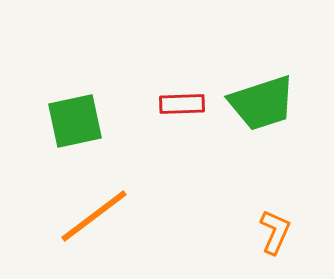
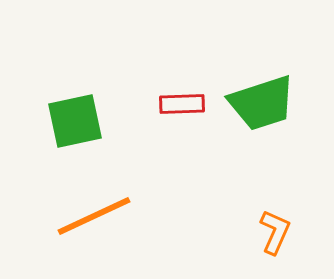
orange line: rotated 12 degrees clockwise
